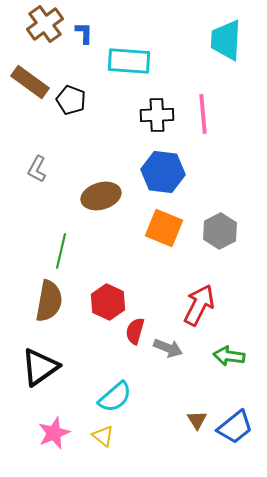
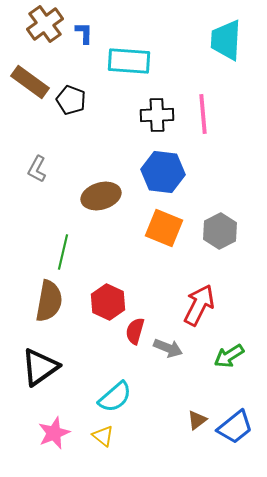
green line: moved 2 px right, 1 px down
green arrow: rotated 40 degrees counterclockwise
brown triangle: rotated 25 degrees clockwise
